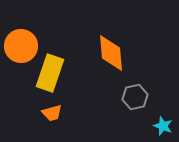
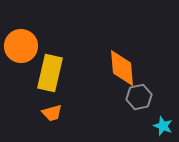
orange diamond: moved 11 px right, 15 px down
yellow rectangle: rotated 6 degrees counterclockwise
gray hexagon: moved 4 px right
